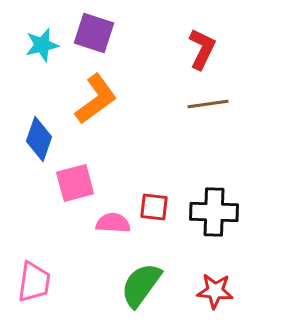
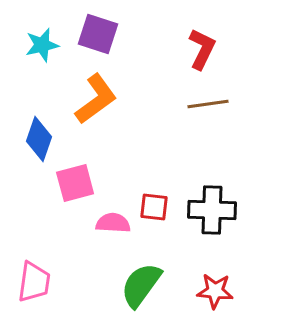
purple square: moved 4 px right, 1 px down
black cross: moved 2 px left, 2 px up
